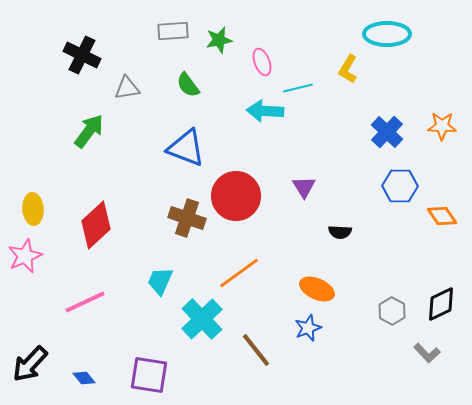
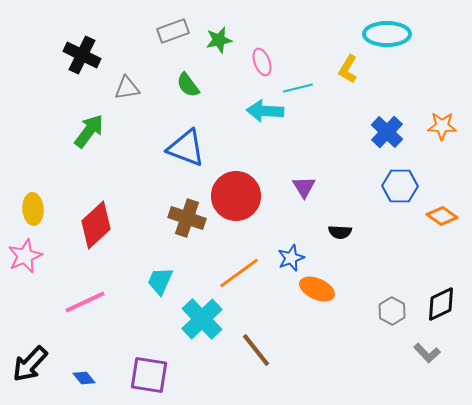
gray rectangle: rotated 16 degrees counterclockwise
orange diamond: rotated 20 degrees counterclockwise
blue star: moved 17 px left, 70 px up
